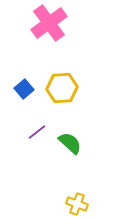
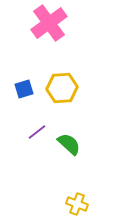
blue square: rotated 24 degrees clockwise
green semicircle: moved 1 px left, 1 px down
